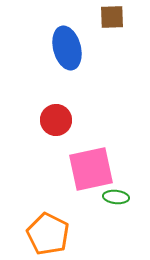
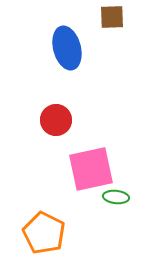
orange pentagon: moved 4 px left, 1 px up
